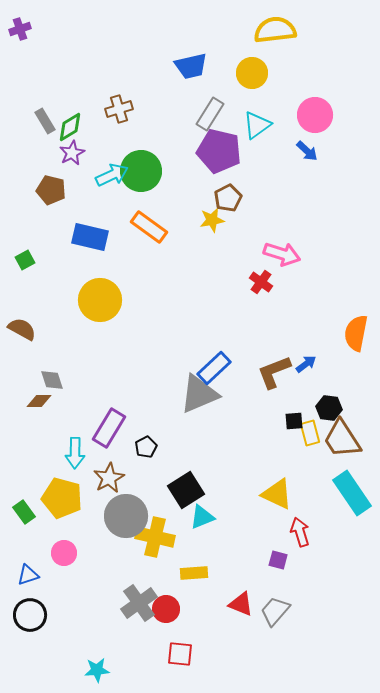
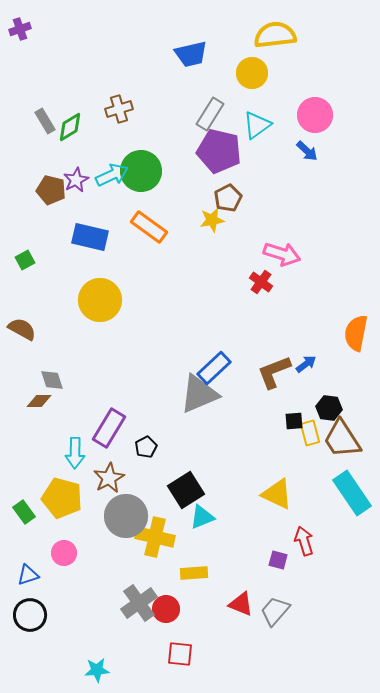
yellow semicircle at (275, 30): moved 5 px down
blue trapezoid at (191, 66): moved 12 px up
purple star at (72, 153): moved 4 px right, 27 px down
red arrow at (300, 532): moved 4 px right, 9 px down
